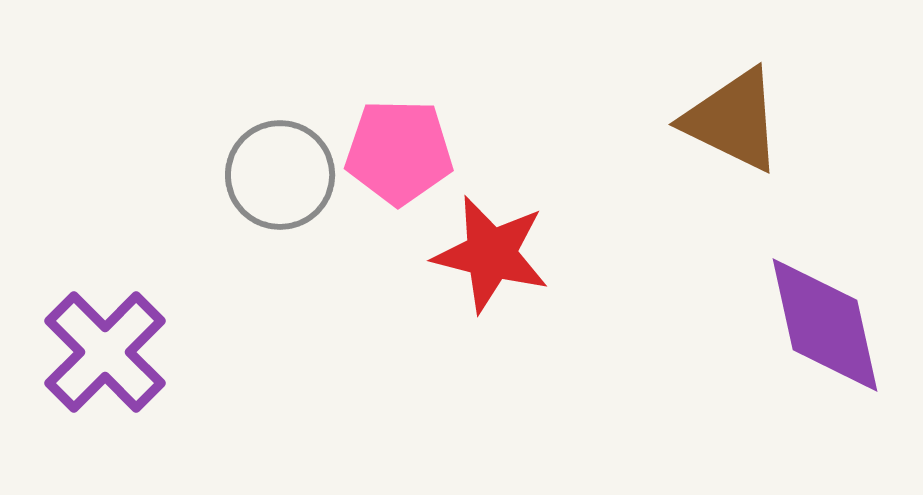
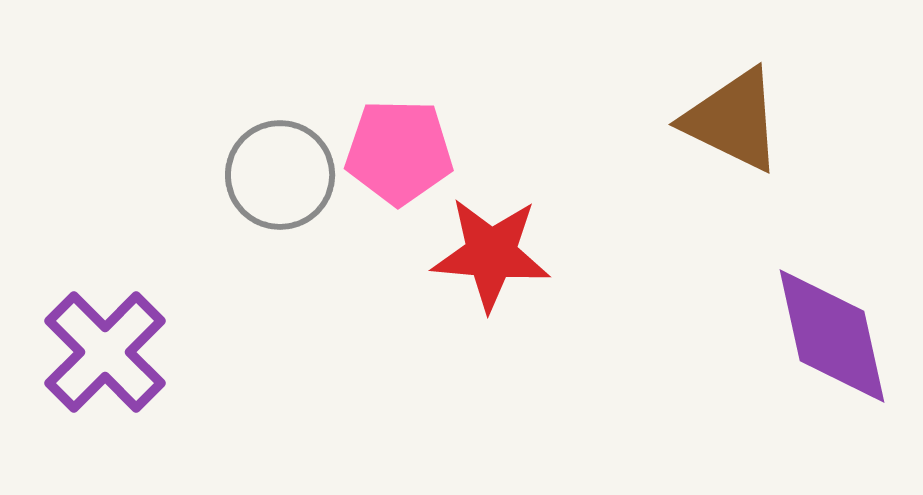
red star: rotated 9 degrees counterclockwise
purple diamond: moved 7 px right, 11 px down
